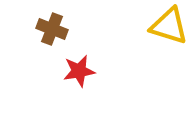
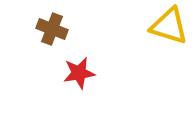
red star: moved 2 px down
